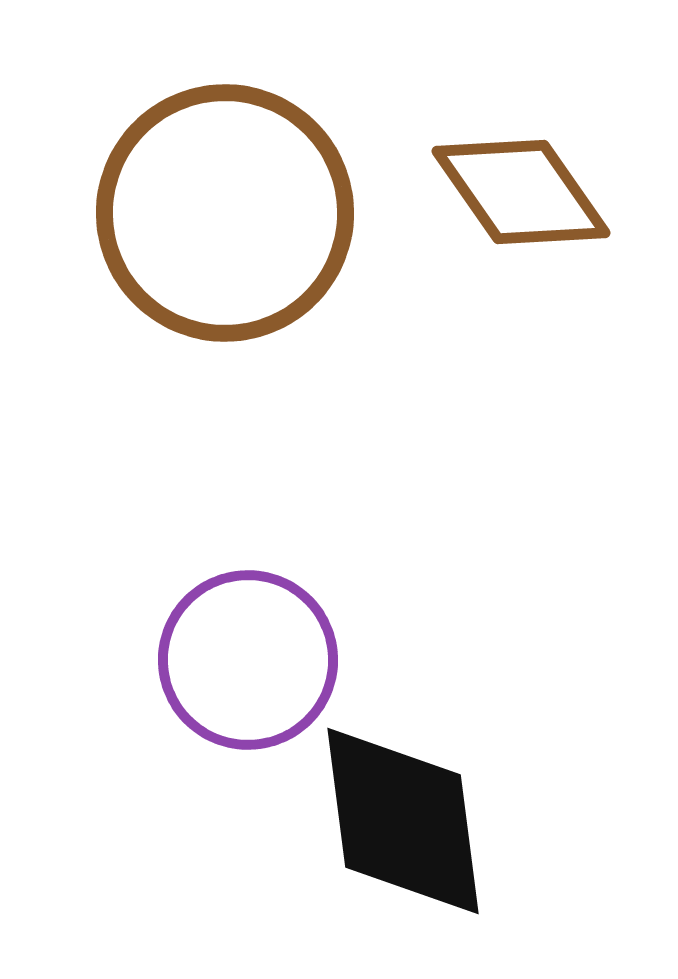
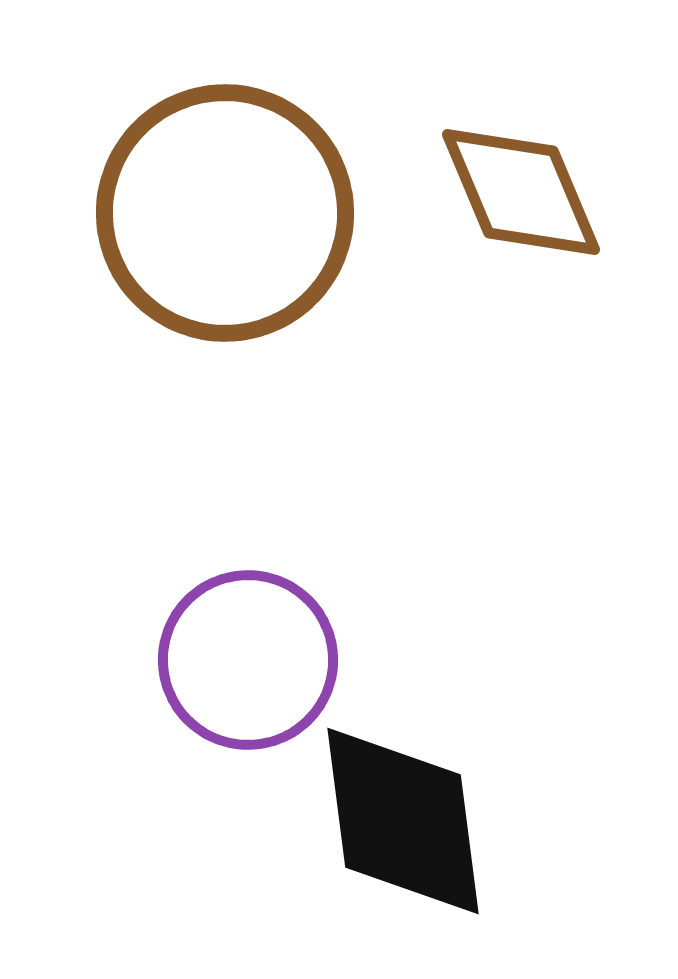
brown diamond: rotated 12 degrees clockwise
